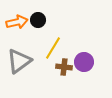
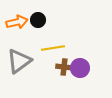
yellow line: rotated 50 degrees clockwise
purple circle: moved 4 px left, 6 px down
